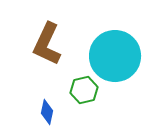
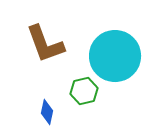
brown L-shape: moved 2 px left; rotated 45 degrees counterclockwise
green hexagon: moved 1 px down
